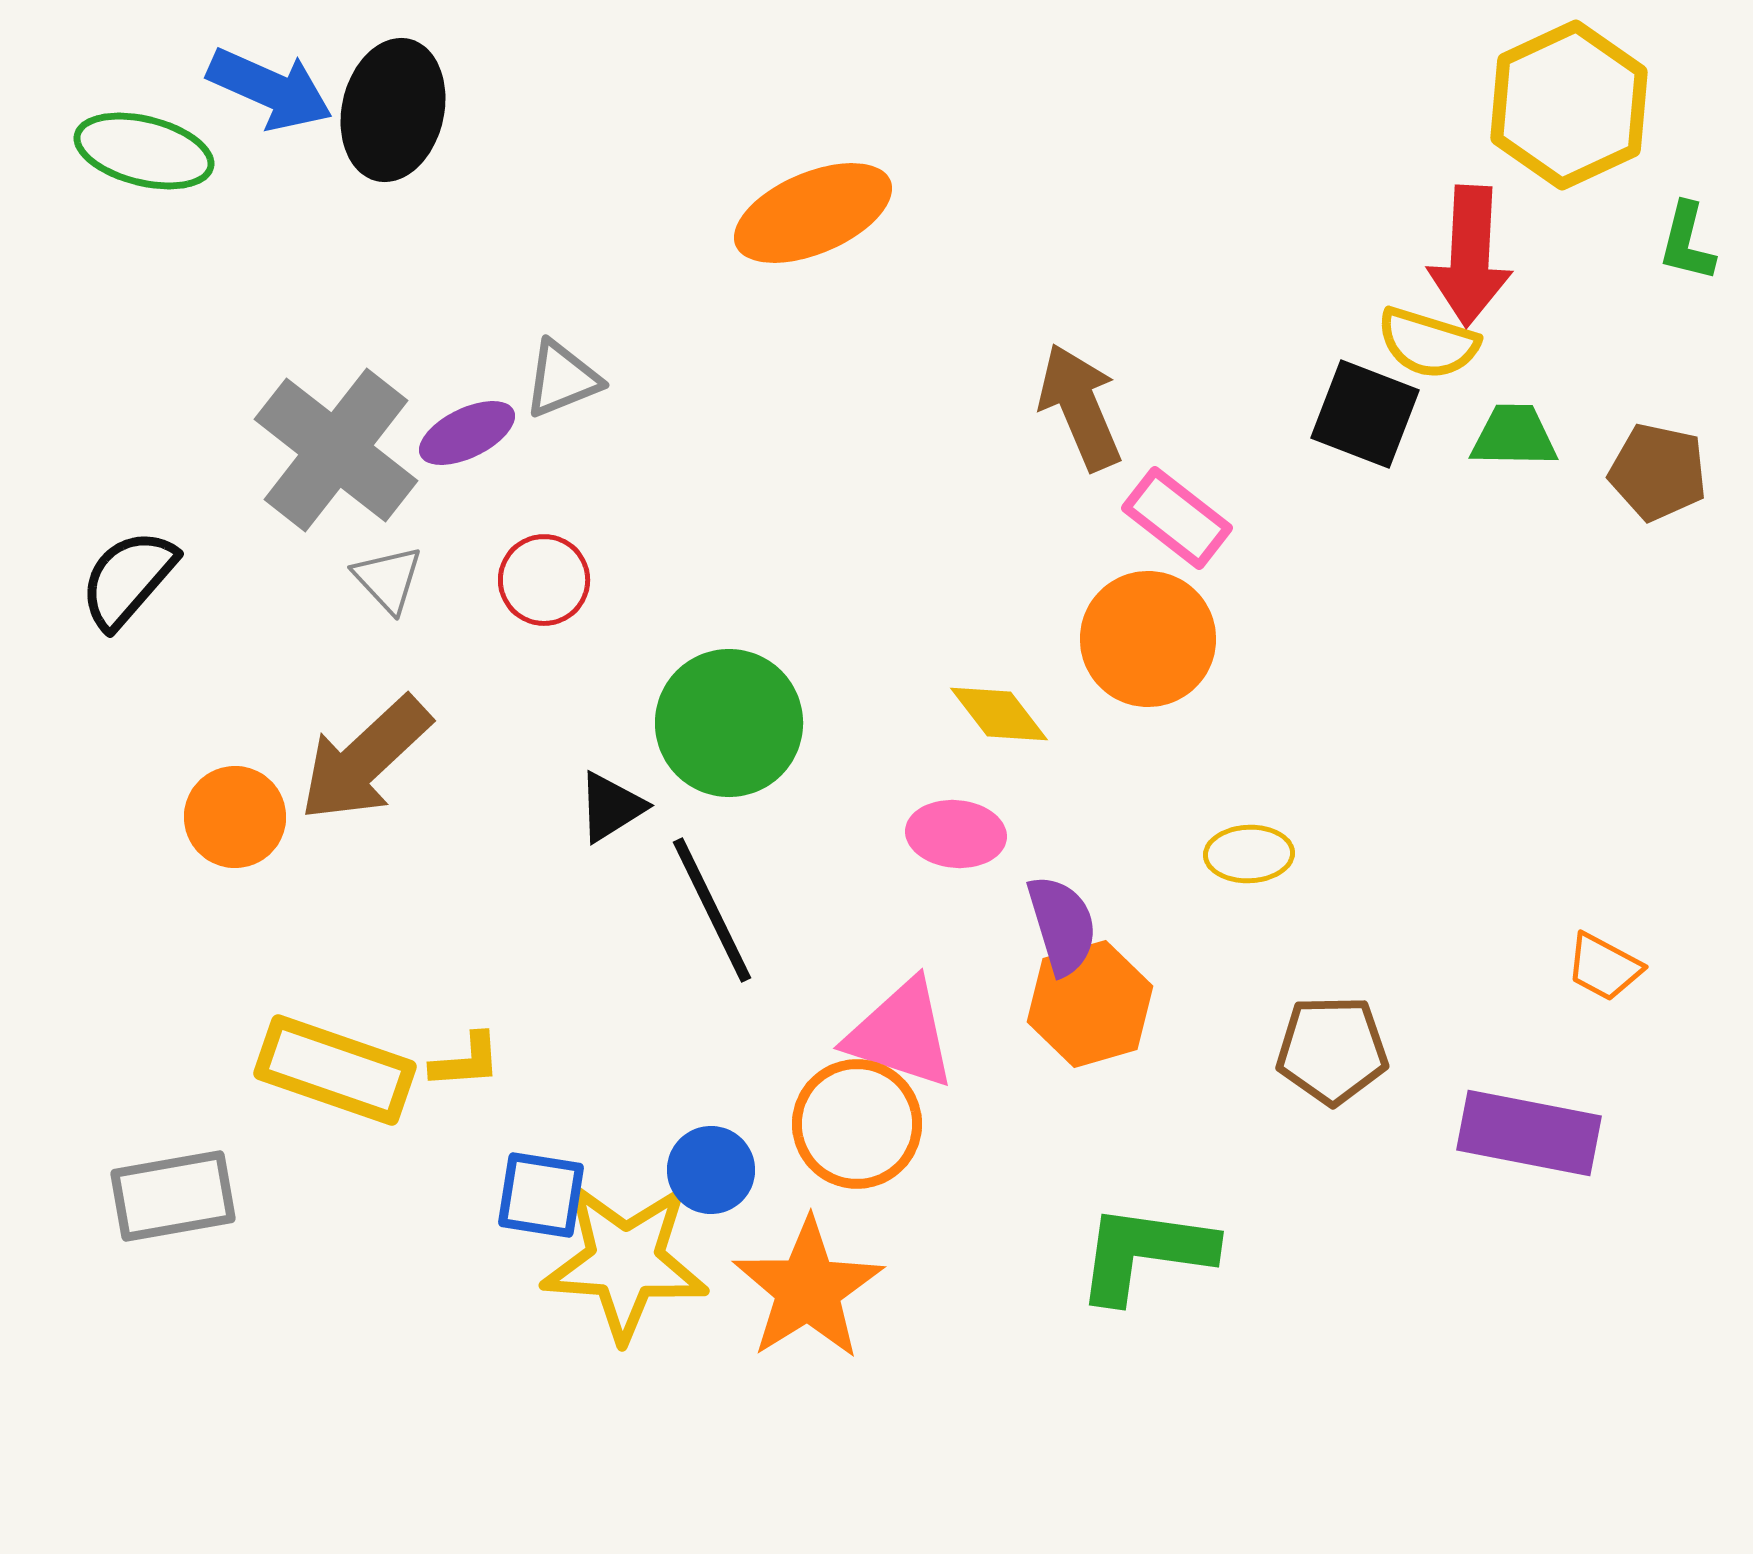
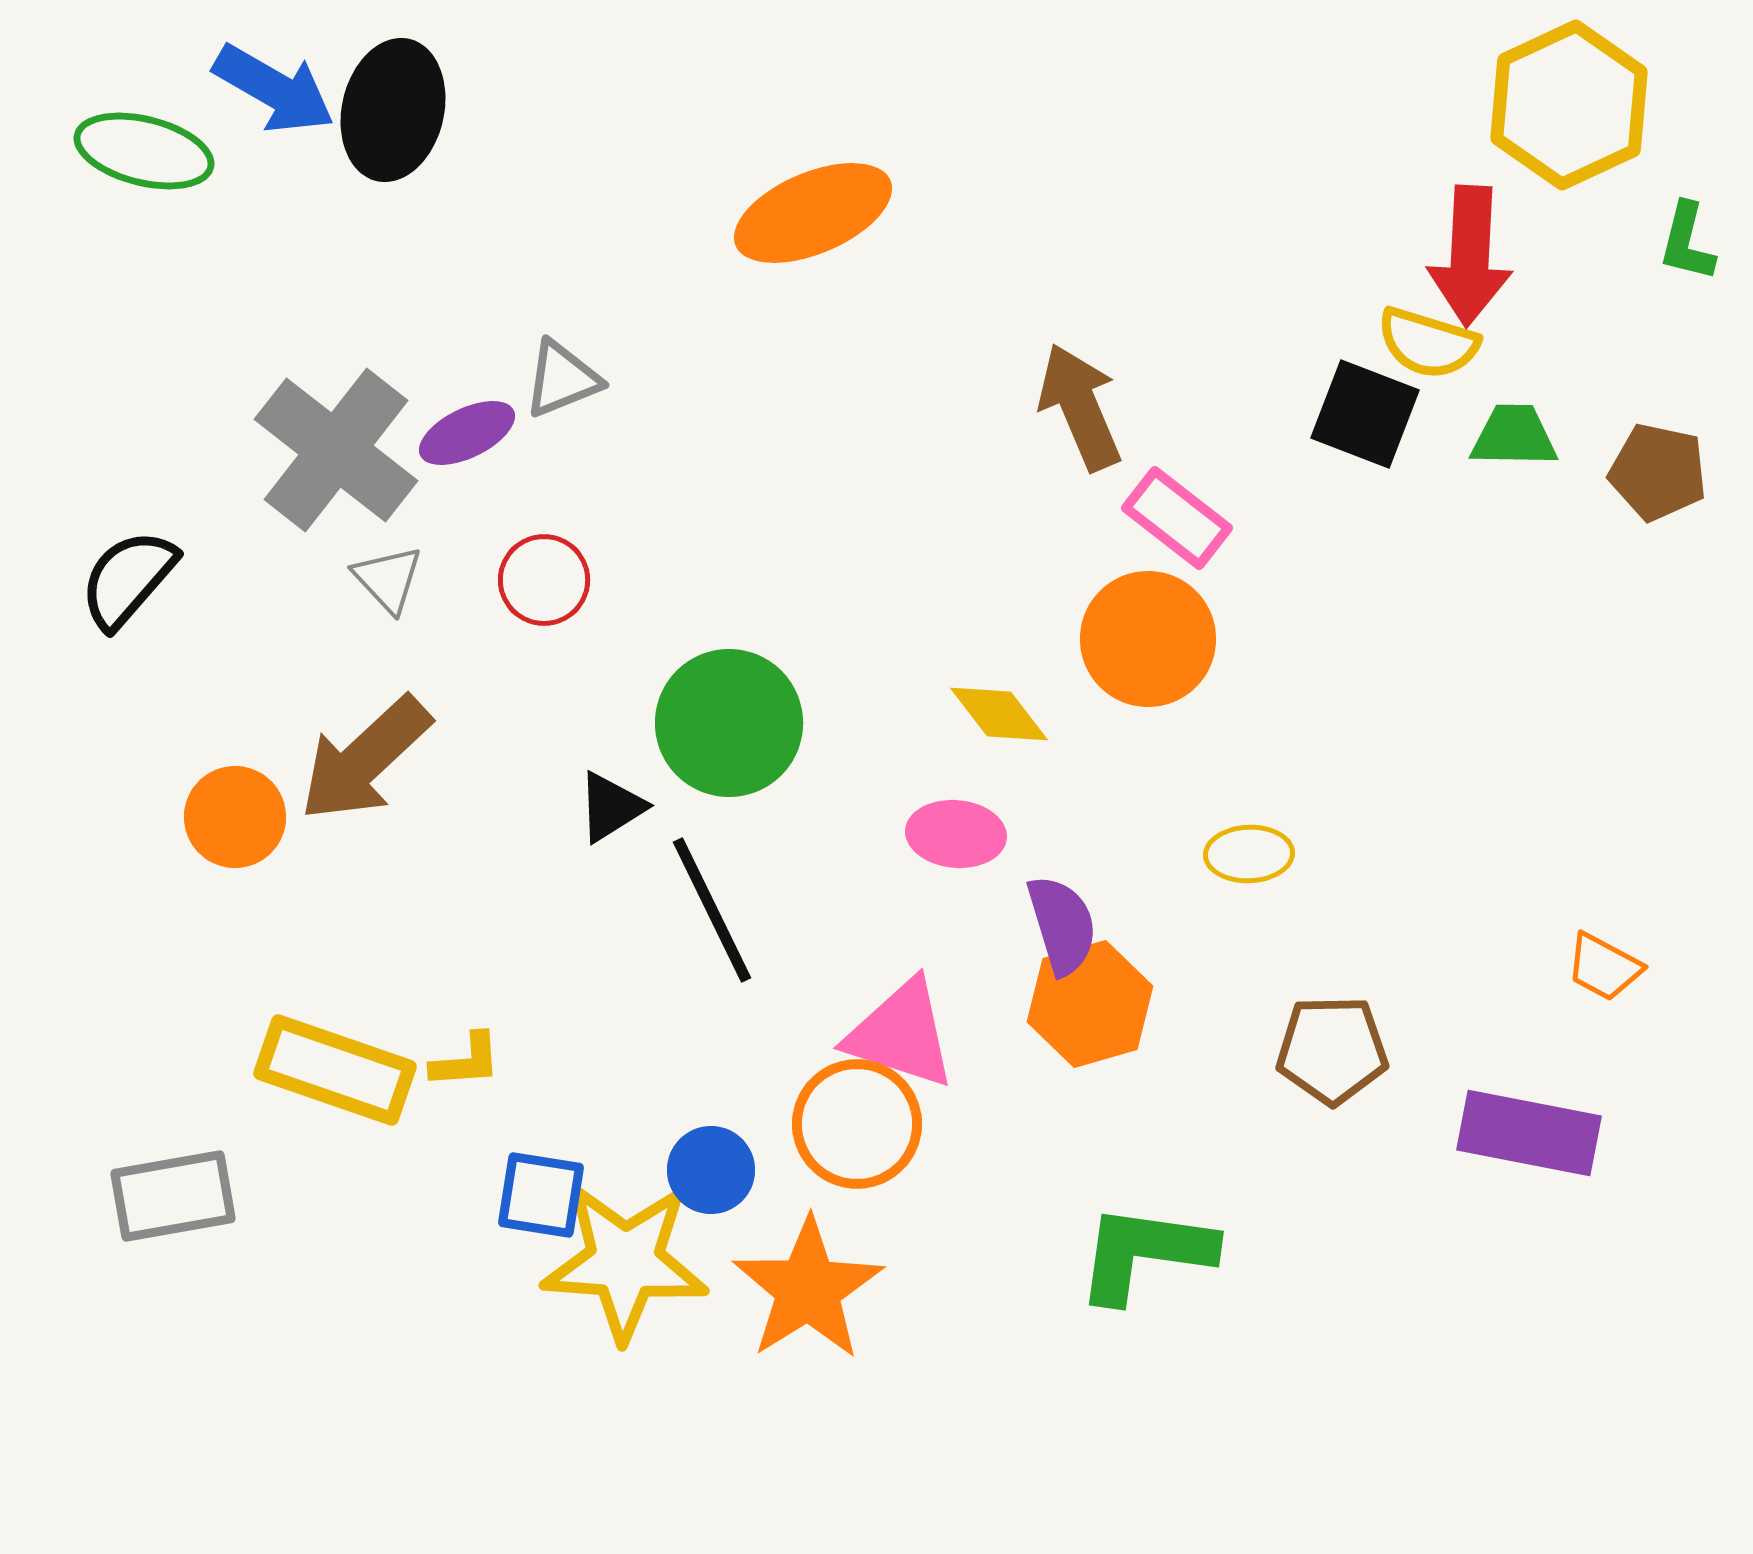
blue arrow at (270, 89): moved 4 px right; rotated 6 degrees clockwise
